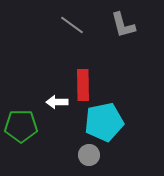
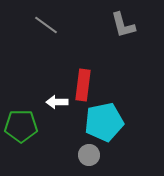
gray line: moved 26 px left
red rectangle: rotated 8 degrees clockwise
